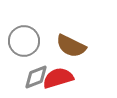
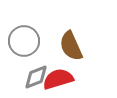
brown semicircle: rotated 40 degrees clockwise
red semicircle: moved 1 px down
